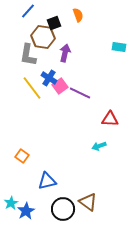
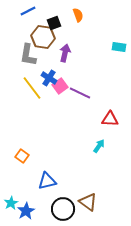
blue line: rotated 21 degrees clockwise
cyan arrow: rotated 144 degrees clockwise
